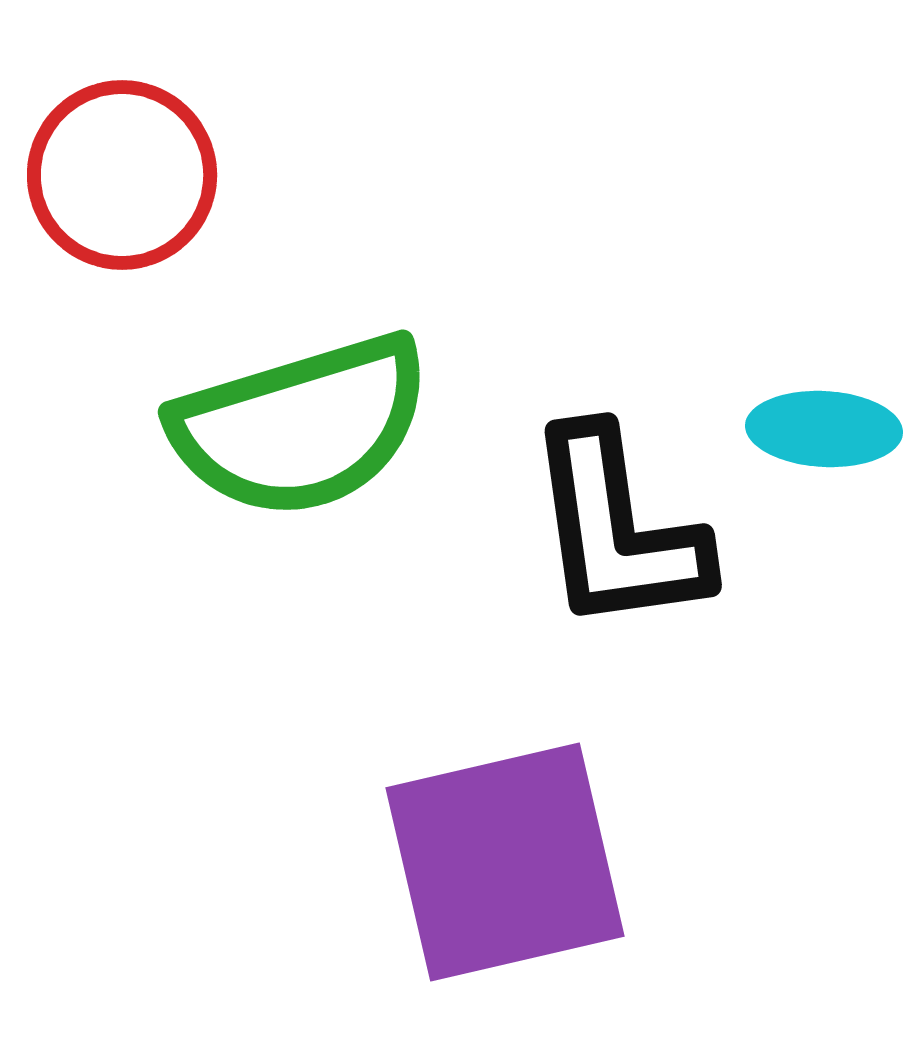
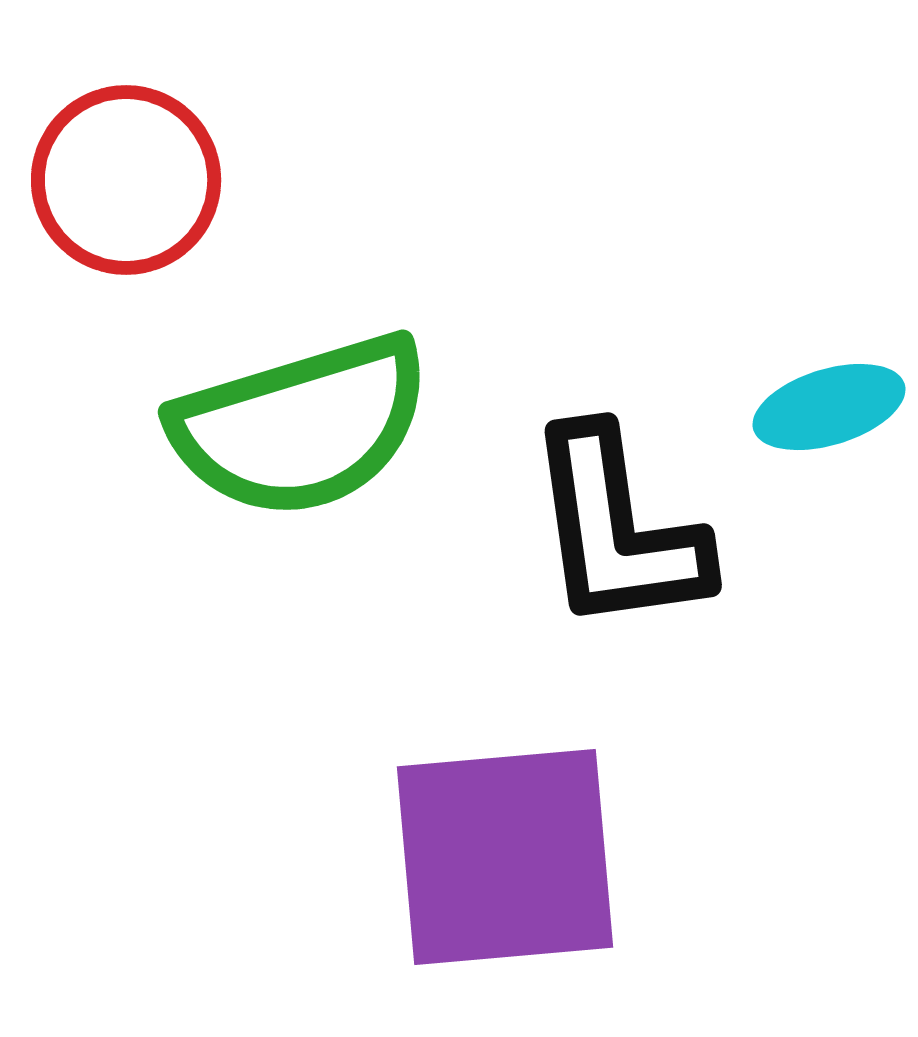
red circle: moved 4 px right, 5 px down
cyan ellipse: moved 5 px right, 22 px up; rotated 20 degrees counterclockwise
purple square: moved 5 px up; rotated 8 degrees clockwise
